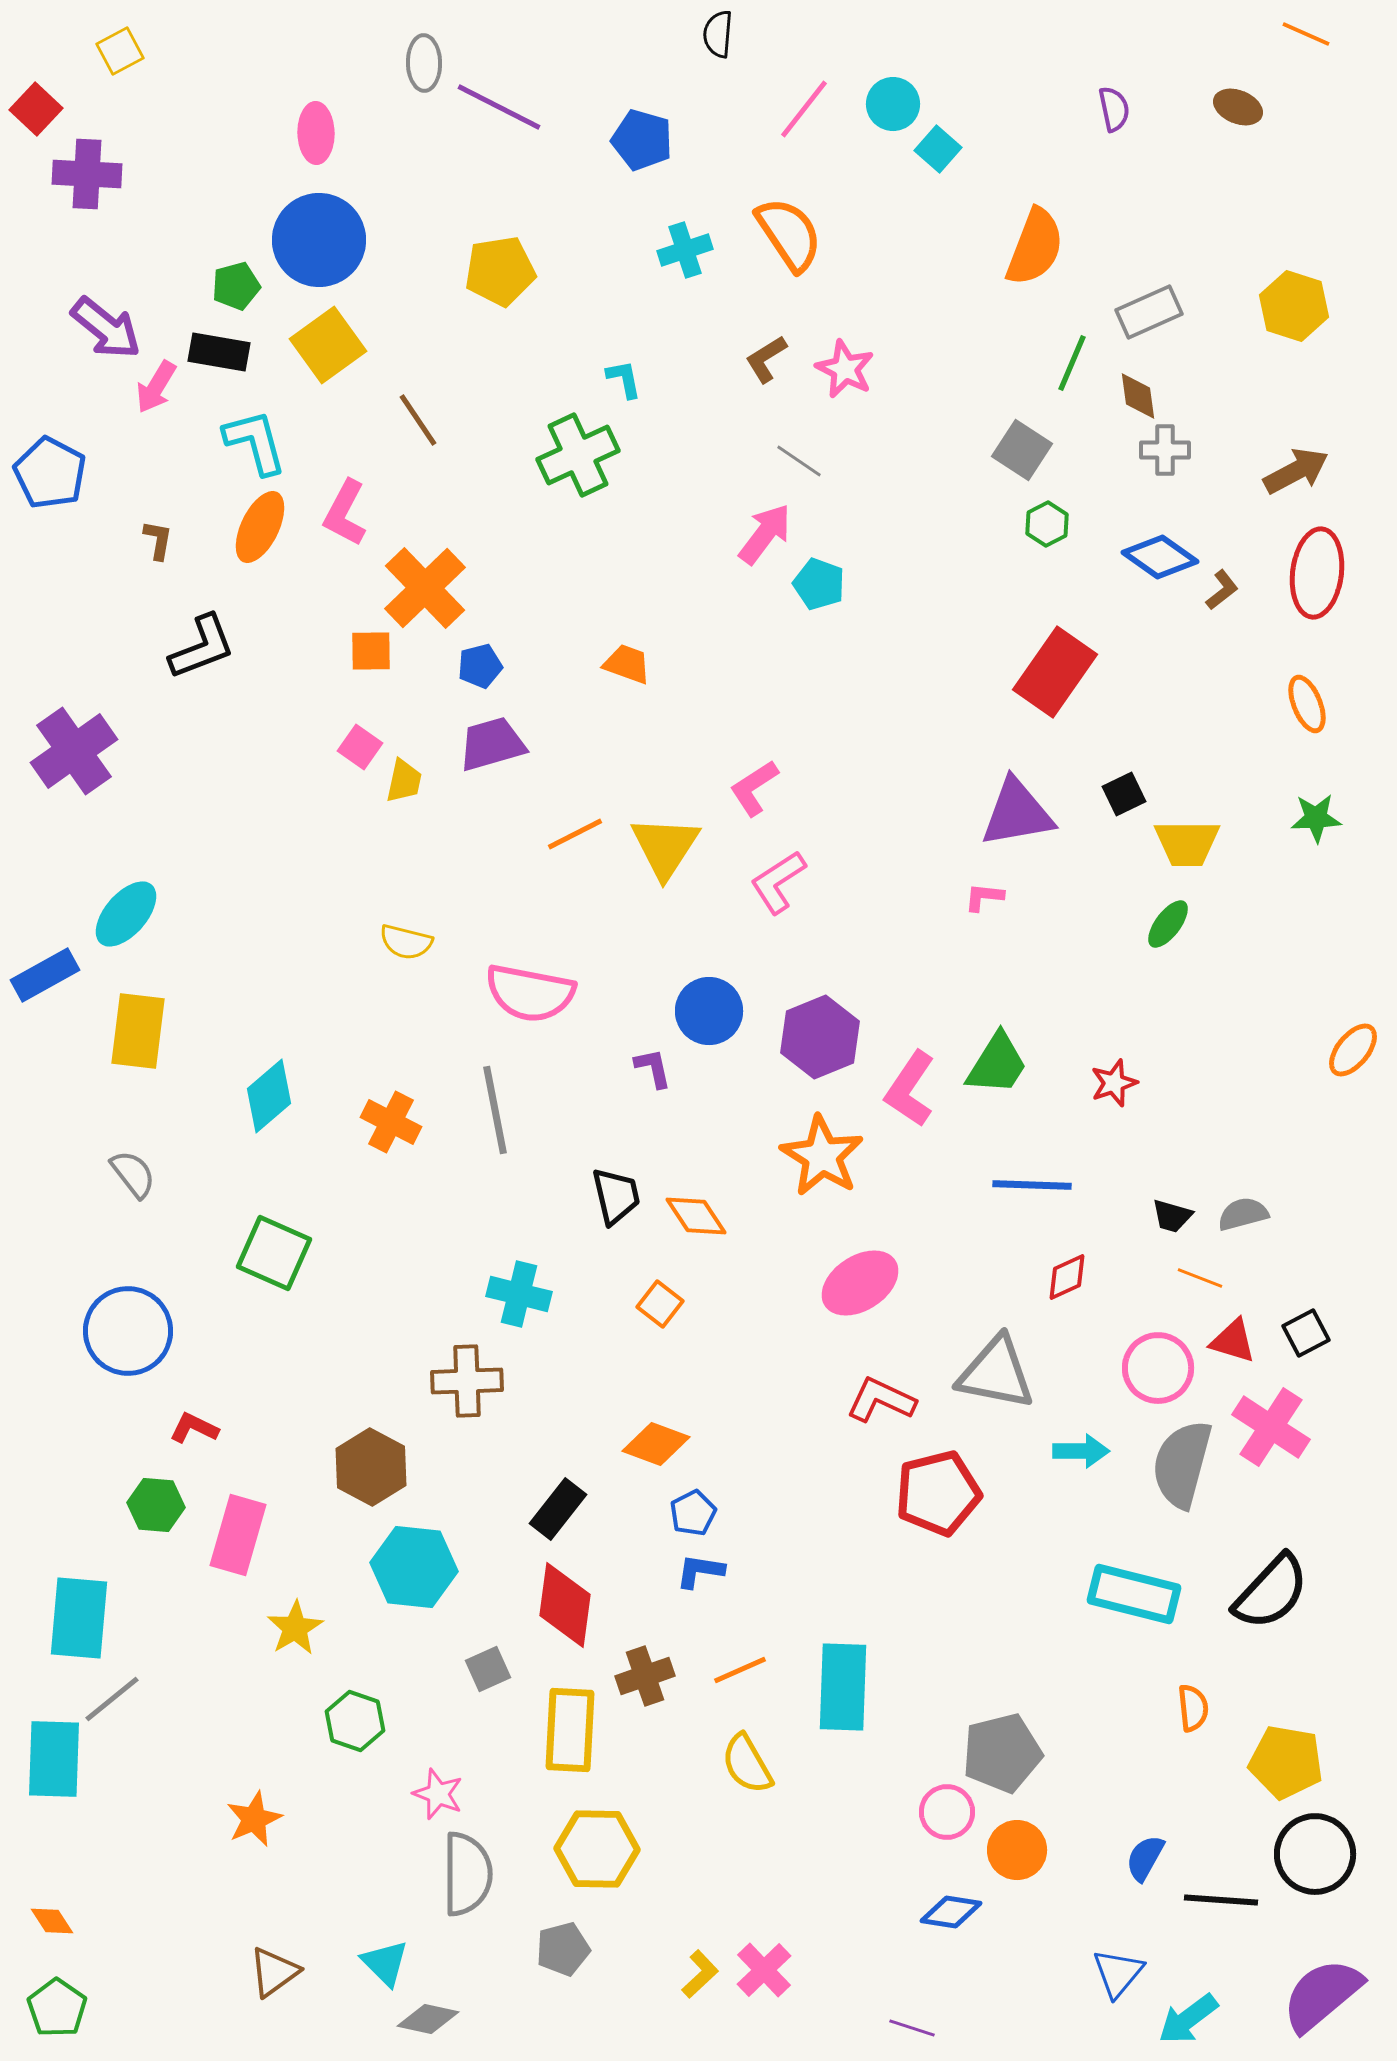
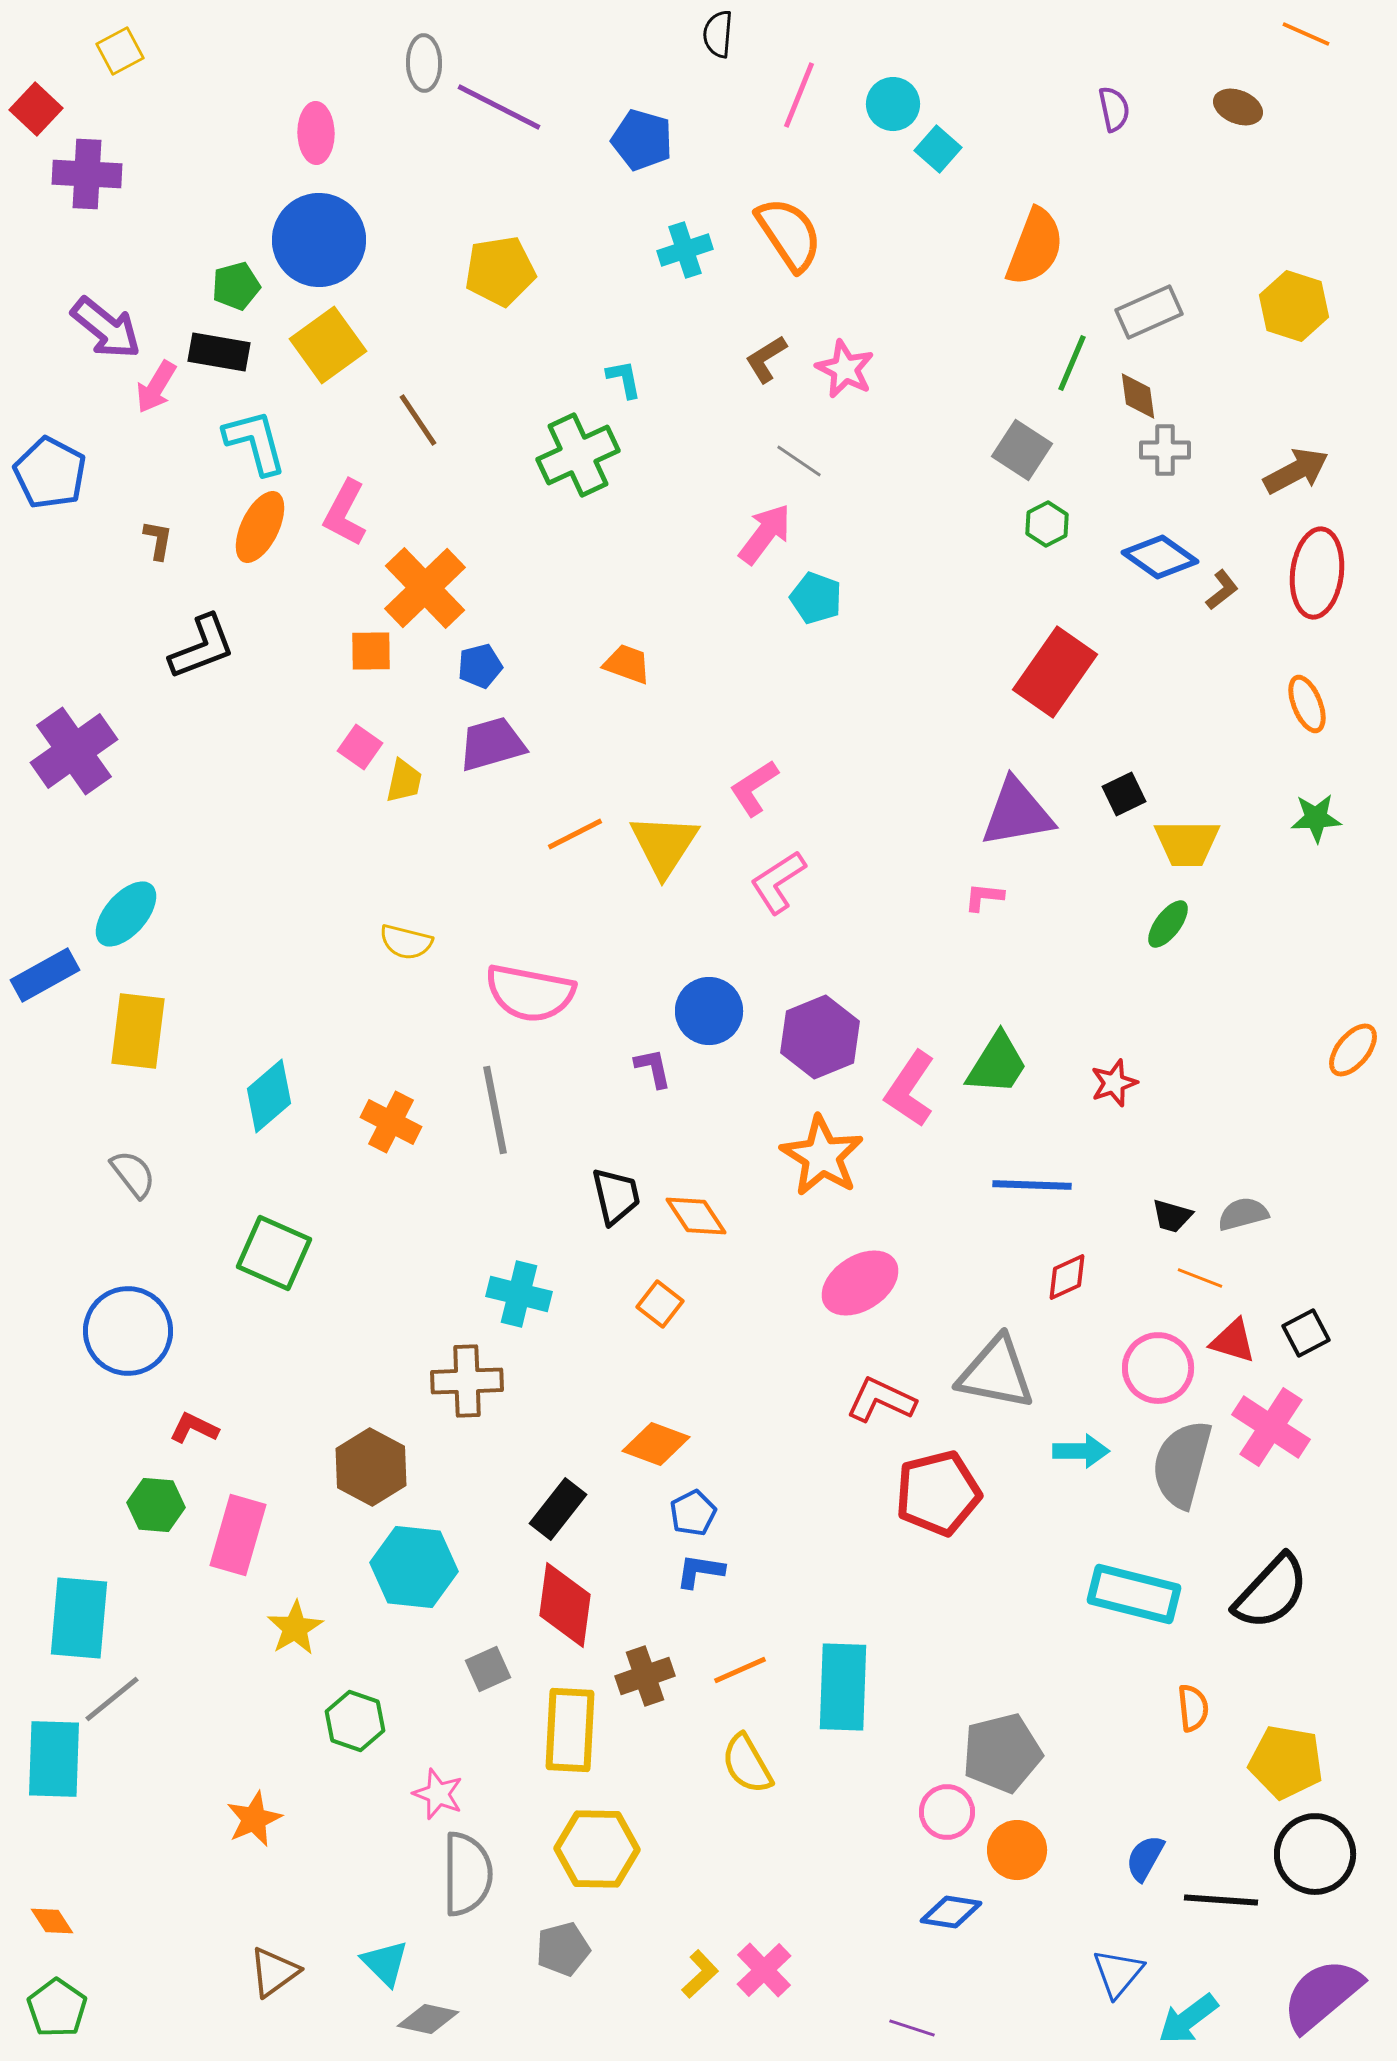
pink line at (804, 109): moved 5 px left, 14 px up; rotated 16 degrees counterclockwise
cyan pentagon at (819, 584): moved 3 px left, 14 px down
yellow triangle at (665, 847): moved 1 px left, 2 px up
